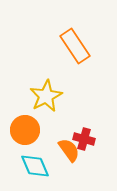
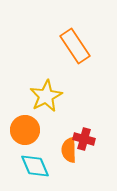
orange semicircle: rotated 145 degrees counterclockwise
